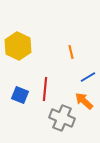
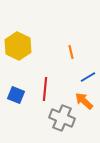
blue square: moved 4 px left
